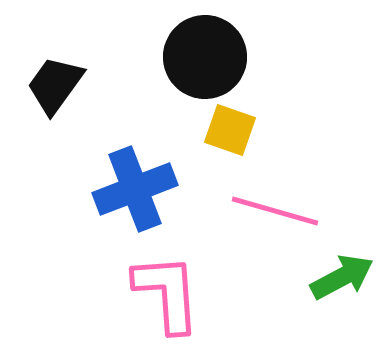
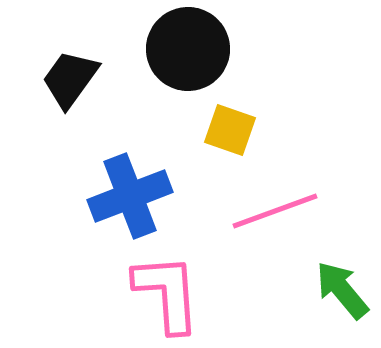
black circle: moved 17 px left, 8 px up
black trapezoid: moved 15 px right, 6 px up
blue cross: moved 5 px left, 7 px down
pink line: rotated 36 degrees counterclockwise
green arrow: moved 13 px down; rotated 102 degrees counterclockwise
